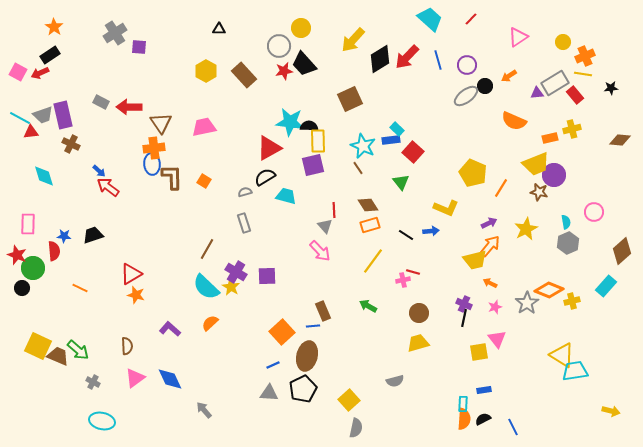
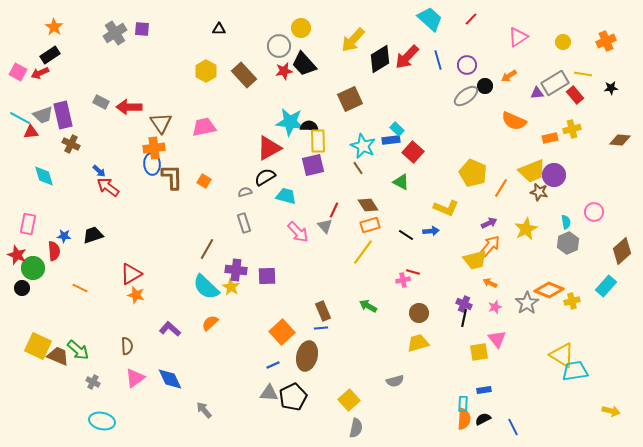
purple square at (139, 47): moved 3 px right, 18 px up
orange cross at (585, 56): moved 21 px right, 15 px up
yellow trapezoid at (536, 164): moved 4 px left, 7 px down
green triangle at (401, 182): rotated 24 degrees counterclockwise
red line at (334, 210): rotated 28 degrees clockwise
pink rectangle at (28, 224): rotated 10 degrees clockwise
pink arrow at (320, 251): moved 22 px left, 19 px up
yellow line at (373, 261): moved 10 px left, 9 px up
purple cross at (236, 272): moved 2 px up; rotated 25 degrees counterclockwise
blue line at (313, 326): moved 8 px right, 2 px down
black pentagon at (303, 389): moved 10 px left, 8 px down
